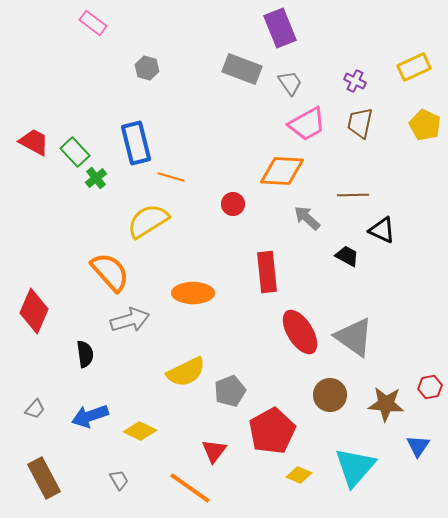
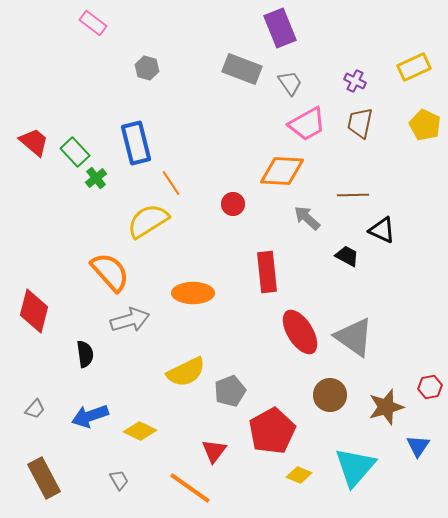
red trapezoid at (34, 142): rotated 12 degrees clockwise
orange line at (171, 177): moved 6 px down; rotated 40 degrees clockwise
red diamond at (34, 311): rotated 9 degrees counterclockwise
brown star at (386, 404): moved 3 px down; rotated 21 degrees counterclockwise
